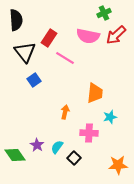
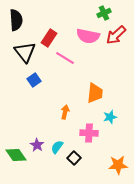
green diamond: moved 1 px right
